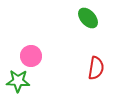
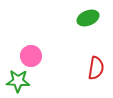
green ellipse: rotated 70 degrees counterclockwise
